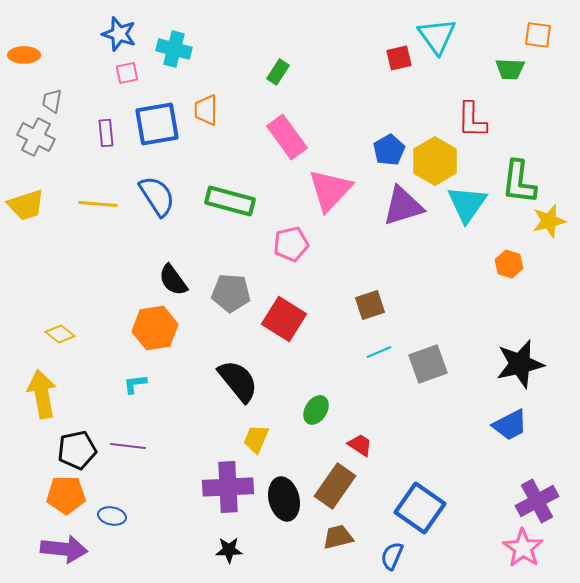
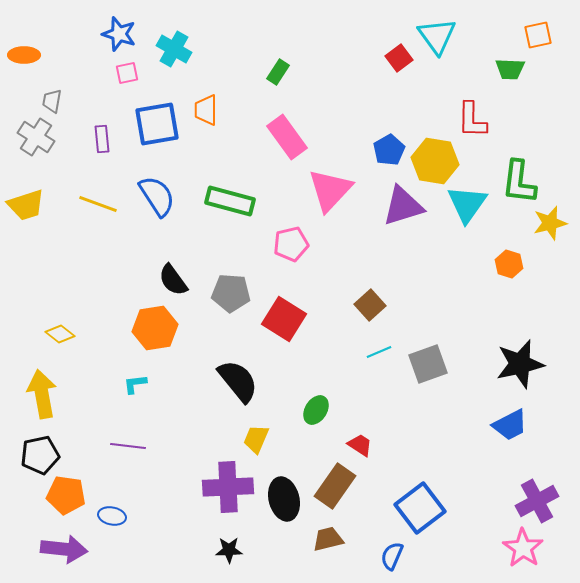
orange square at (538, 35): rotated 20 degrees counterclockwise
cyan cross at (174, 49): rotated 16 degrees clockwise
red square at (399, 58): rotated 24 degrees counterclockwise
purple rectangle at (106, 133): moved 4 px left, 6 px down
gray cross at (36, 137): rotated 6 degrees clockwise
yellow hexagon at (435, 161): rotated 21 degrees counterclockwise
yellow line at (98, 204): rotated 15 degrees clockwise
yellow star at (549, 221): moved 1 px right, 2 px down
brown square at (370, 305): rotated 24 degrees counterclockwise
black pentagon at (77, 450): moved 37 px left, 5 px down
orange pentagon at (66, 495): rotated 9 degrees clockwise
blue square at (420, 508): rotated 18 degrees clockwise
brown trapezoid at (338, 537): moved 10 px left, 2 px down
